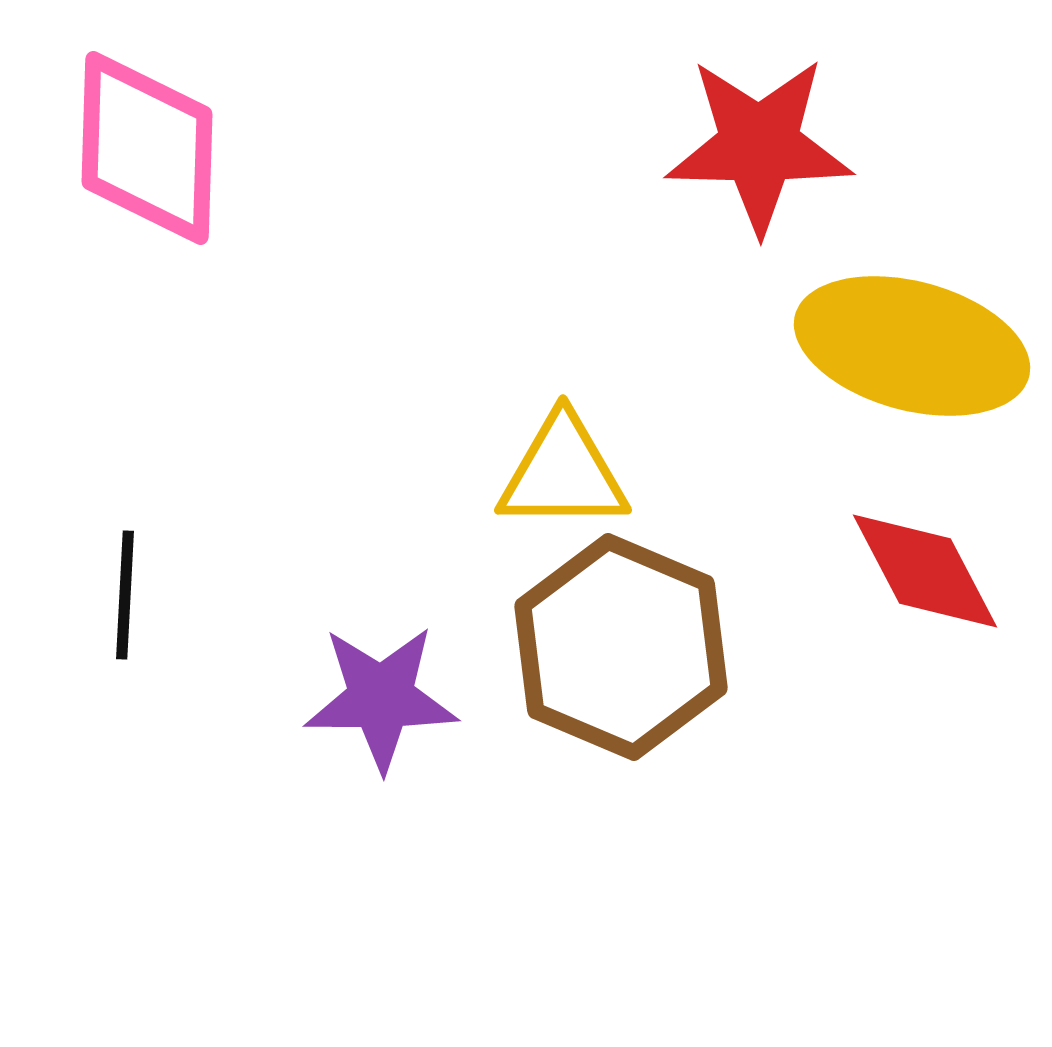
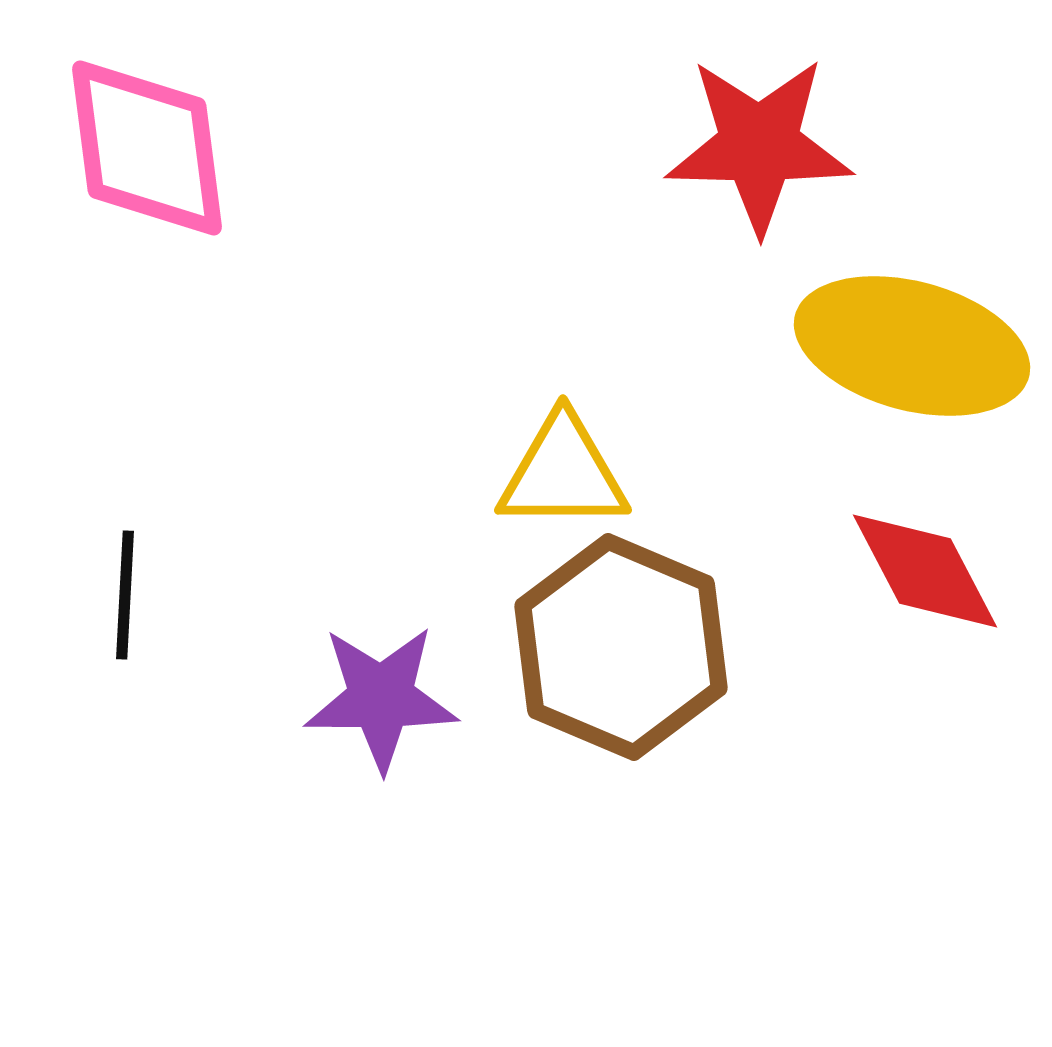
pink diamond: rotated 9 degrees counterclockwise
